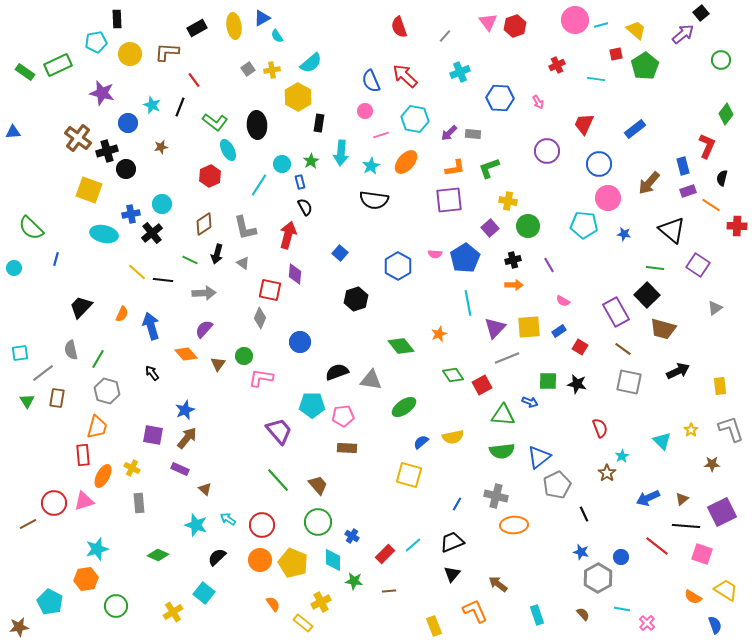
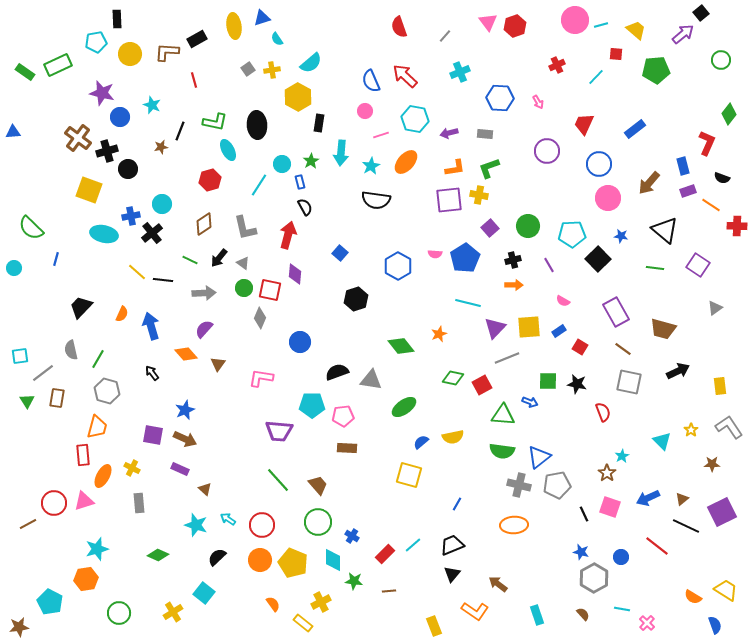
blue triangle at (262, 18): rotated 12 degrees clockwise
black rectangle at (197, 28): moved 11 px down
cyan semicircle at (277, 36): moved 3 px down
red square at (616, 54): rotated 16 degrees clockwise
green pentagon at (645, 66): moved 11 px right, 4 px down; rotated 28 degrees clockwise
cyan line at (596, 79): moved 2 px up; rotated 54 degrees counterclockwise
red line at (194, 80): rotated 21 degrees clockwise
black line at (180, 107): moved 24 px down
green diamond at (726, 114): moved 3 px right
green L-shape at (215, 122): rotated 25 degrees counterclockwise
blue circle at (128, 123): moved 8 px left, 6 px up
purple arrow at (449, 133): rotated 30 degrees clockwise
gray rectangle at (473, 134): moved 12 px right
red L-shape at (707, 146): moved 3 px up
black circle at (126, 169): moved 2 px right
red hexagon at (210, 176): moved 4 px down; rotated 10 degrees clockwise
black semicircle at (722, 178): rotated 84 degrees counterclockwise
black semicircle at (374, 200): moved 2 px right
yellow cross at (508, 201): moved 29 px left, 6 px up
blue cross at (131, 214): moved 2 px down
cyan pentagon at (584, 225): moved 12 px left, 9 px down; rotated 8 degrees counterclockwise
black triangle at (672, 230): moved 7 px left
blue star at (624, 234): moved 3 px left, 2 px down
black arrow at (217, 254): moved 2 px right, 4 px down; rotated 24 degrees clockwise
black square at (647, 295): moved 49 px left, 36 px up
cyan line at (468, 303): rotated 65 degrees counterclockwise
cyan square at (20, 353): moved 3 px down
green circle at (244, 356): moved 68 px up
green diamond at (453, 375): moved 3 px down; rotated 45 degrees counterclockwise
red semicircle at (600, 428): moved 3 px right, 16 px up
gray L-shape at (731, 429): moved 2 px left, 2 px up; rotated 16 degrees counterclockwise
purple trapezoid at (279, 431): rotated 136 degrees clockwise
brown arrow at (187, 438): moved 2 px left, 1 px down; rotated 75 degrees clockwise
green semicircle at (502, 451): rotated 15 degrees clockwise
gray pentagon at (557, 485): rotated 16 degrees clockwise
gray cross at (496, 496): moved 23 px right, 11 px up
black line at (686, 526): rotated 20 degrees clockwise
black trapezoid at (452, 542): moved 3 px down
pink square at (702, 554): moved 92 px left, 47 px up
gray hexagon at (598, 578): moved 4 px left
green circle at (116, 606): moved 3 px right, 7 px down
orange L-shape at (475, 611): rotated 148 degrees clockwise
